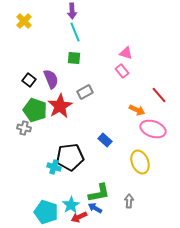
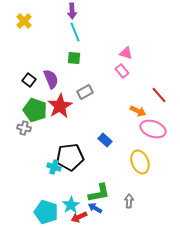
orange arrow: moved 1 px right, 1 px down
